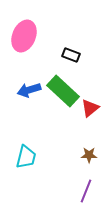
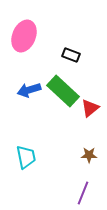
cyan trapezoid: rotated 25 degrees counterclockwise
purple line: moved 3 px left, 2 px down
